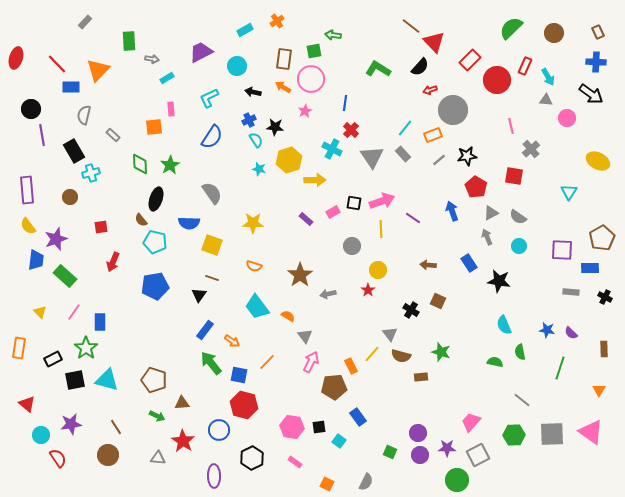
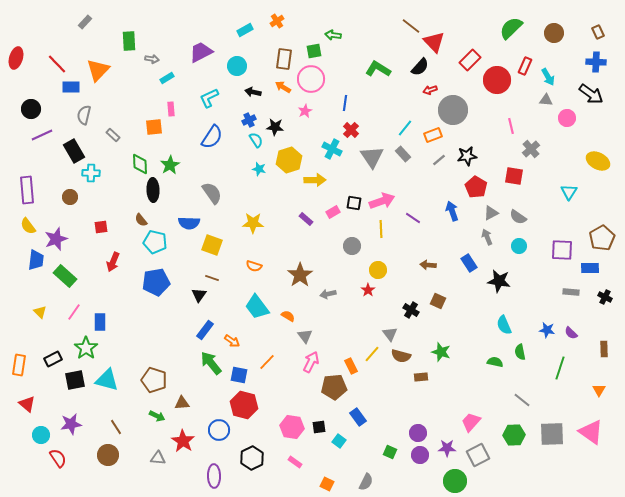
purple line at (42, 135): rotated 75 degrees clockwise
cyan cross at (91, 173): rotated 18 degrees clockwise
black ellipse at (156, 199): moved 3 px left, 9 px up; rotated 20 degrees counterclockwise
blue pentagon at (155, 286): moved 1 px right, 4 px up
orange rectangle at (19, 348): moved 17 px down
green circle at (457, 480): moved 2 px left, 1 px down
